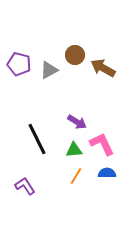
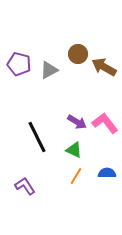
brown circle: moved 3 px right, 1 px up
brown arrow: moved 1 px right, 1 px up
black line: moved 2 px up
pink L-shape: moved 3 px right, 21 px up; rotated 12 degrees counterclockwise
green triangle: rotated 30 degrees clockwise
